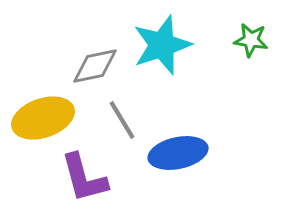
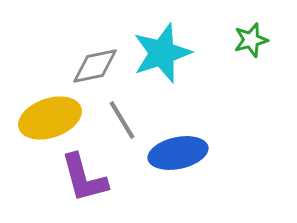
green star: rotated 24 degrees counterclockwise
cyan star: moved 8 px down
yellow ellipse: moved 7 px right
